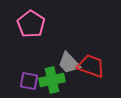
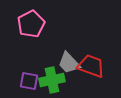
pink pentagon: rotated 12 degrees clockwise
